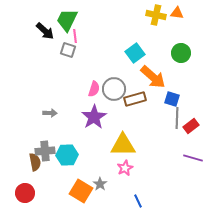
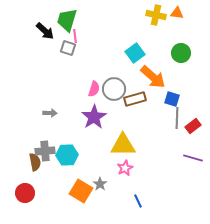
green trapezoid: rotated 10 degrees counterclockwise
gray square: moved 2 px up
red rectangle: moved 2 px right
